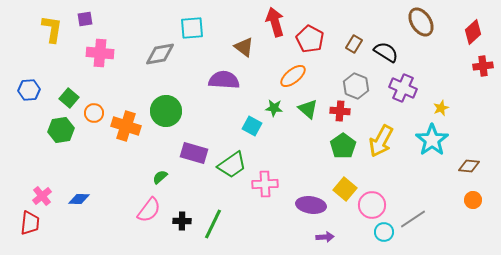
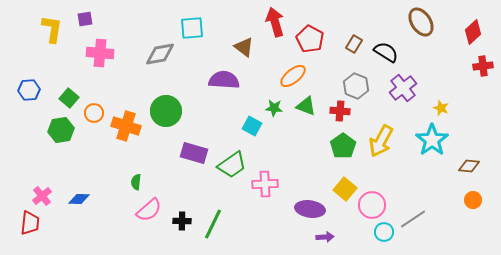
purple cross at (403, 88): rotated 28 degrees clockwise
yellow star at (441, 108): rotated 28 degrees counterclockwise
green triangle at (308, 109): moved 2 px left, 3 px up; rotated 20 degrees counterclockwise
green semicircle at (160, 177): moved 24 px left, 5 px down; rotated 42 degrees counterclockwise
purple ellipse at (311, 205): moved 1 px left, 4 px down
pink semicircle at (149, 210): rotated 12 degrees clockwise
